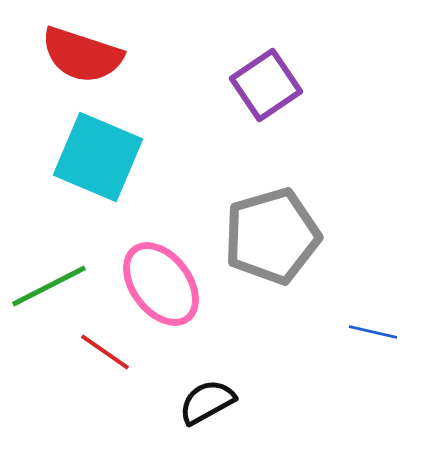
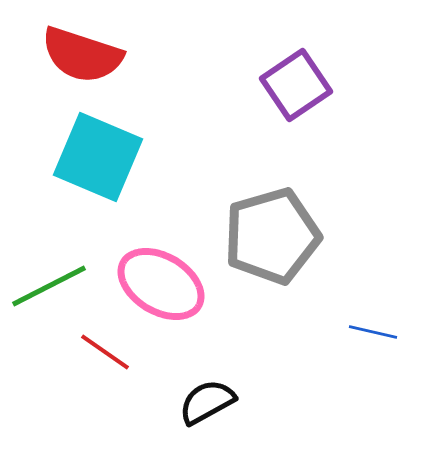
purple square: moved 30 px right
pink ellipse: rotated 22 degrees counterclockwise
